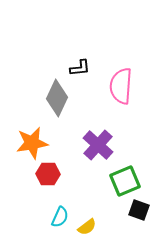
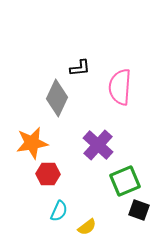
pink semicircle: moved 1 px left, 1 px down
cyan semicircle: moved 1 px left, 6 px up
